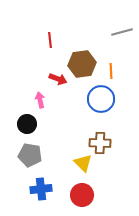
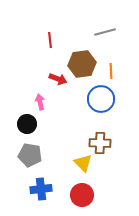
gray line: moved 17 px left
pink arrow: moved 2 px down
